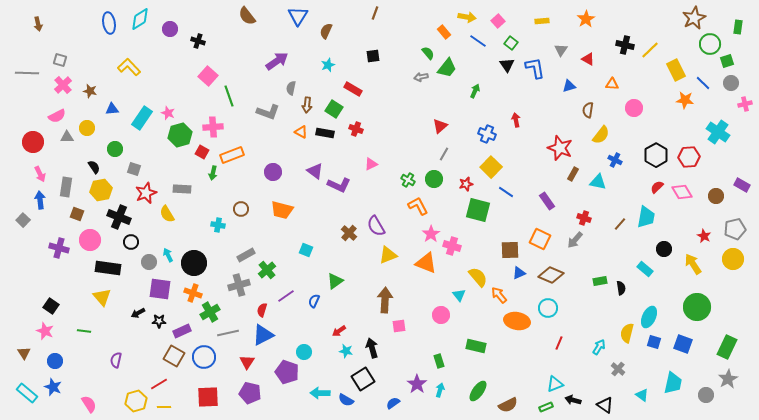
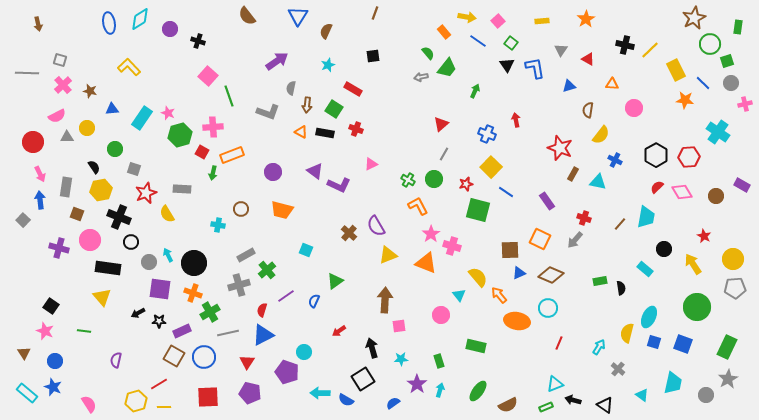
red triangle at (440, 126): moved 1 px right, 2 px up
gray pentagon at (735, 229): moved 59 px down; rotated 10 degrees clockwise
cyan star at (346, 351): moved 55 px right, 8 px down; rotated 16 degrees counterclockwise
